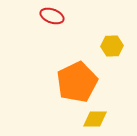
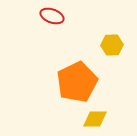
yellow hexagon: moved 1 px up
